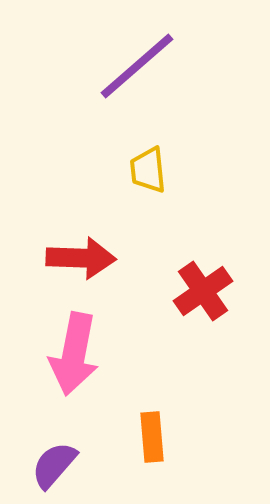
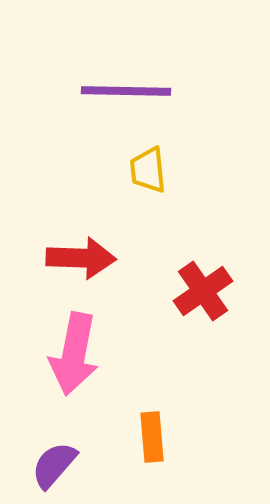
purple line: moved 11 px left, 25 px down; rotated 42 degrees clockwise
